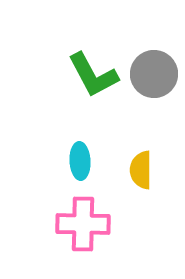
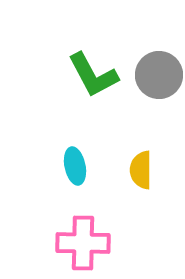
gray circle: moved 5 px right, 1 px down
cyan ellipse: moved 5 px left, 5 px down; rotated 9 degrees counterclockwise
pink cross: moved 19 px down
